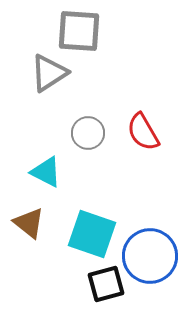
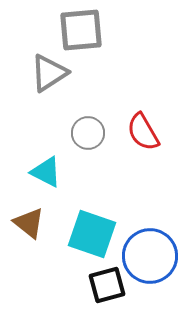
gray square: moved 2 px right, 1 px up; rotated 9 degrees counterclockwise
black square: moved 1 px right, 1 px down
